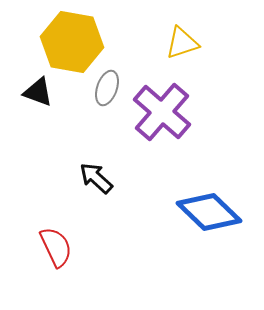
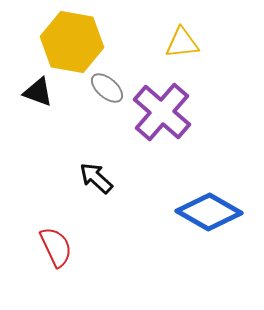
yellow triangle: rotated 12 degrees clockwise
gray ellipse: rotated 68 degrees counterclockwise
blue diamond: rotated 14 degrees counterclockwise
